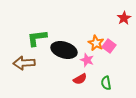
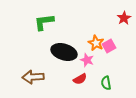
green L-shape: moved 7 px right, 16 px up
pink square: rotated 24 degrees clockwise
black ellipse: moved 2 px down
brown arrow: moved 9 px right, 14 px down
